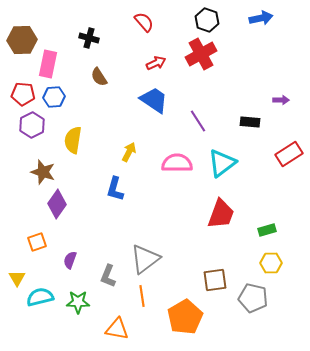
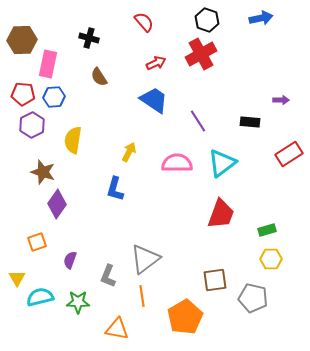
yellow hexagon: moved 4 px up
